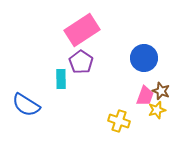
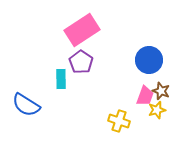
blue circle: moved 5 px right, 2 px down
